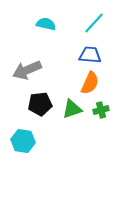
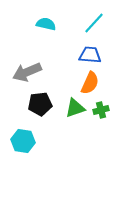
gray arrow: moved 2 px down
green triangle: moved 3 px right, 1 px up
